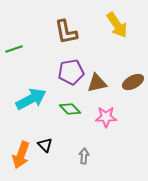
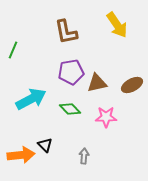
green line: moved 1 px left, 1 px down; rotated 48 degrees counterclockwise
brown ellipse: moved 1 px left, 3 px down
orange arrow: rotated 116 degrees counterclockwise
